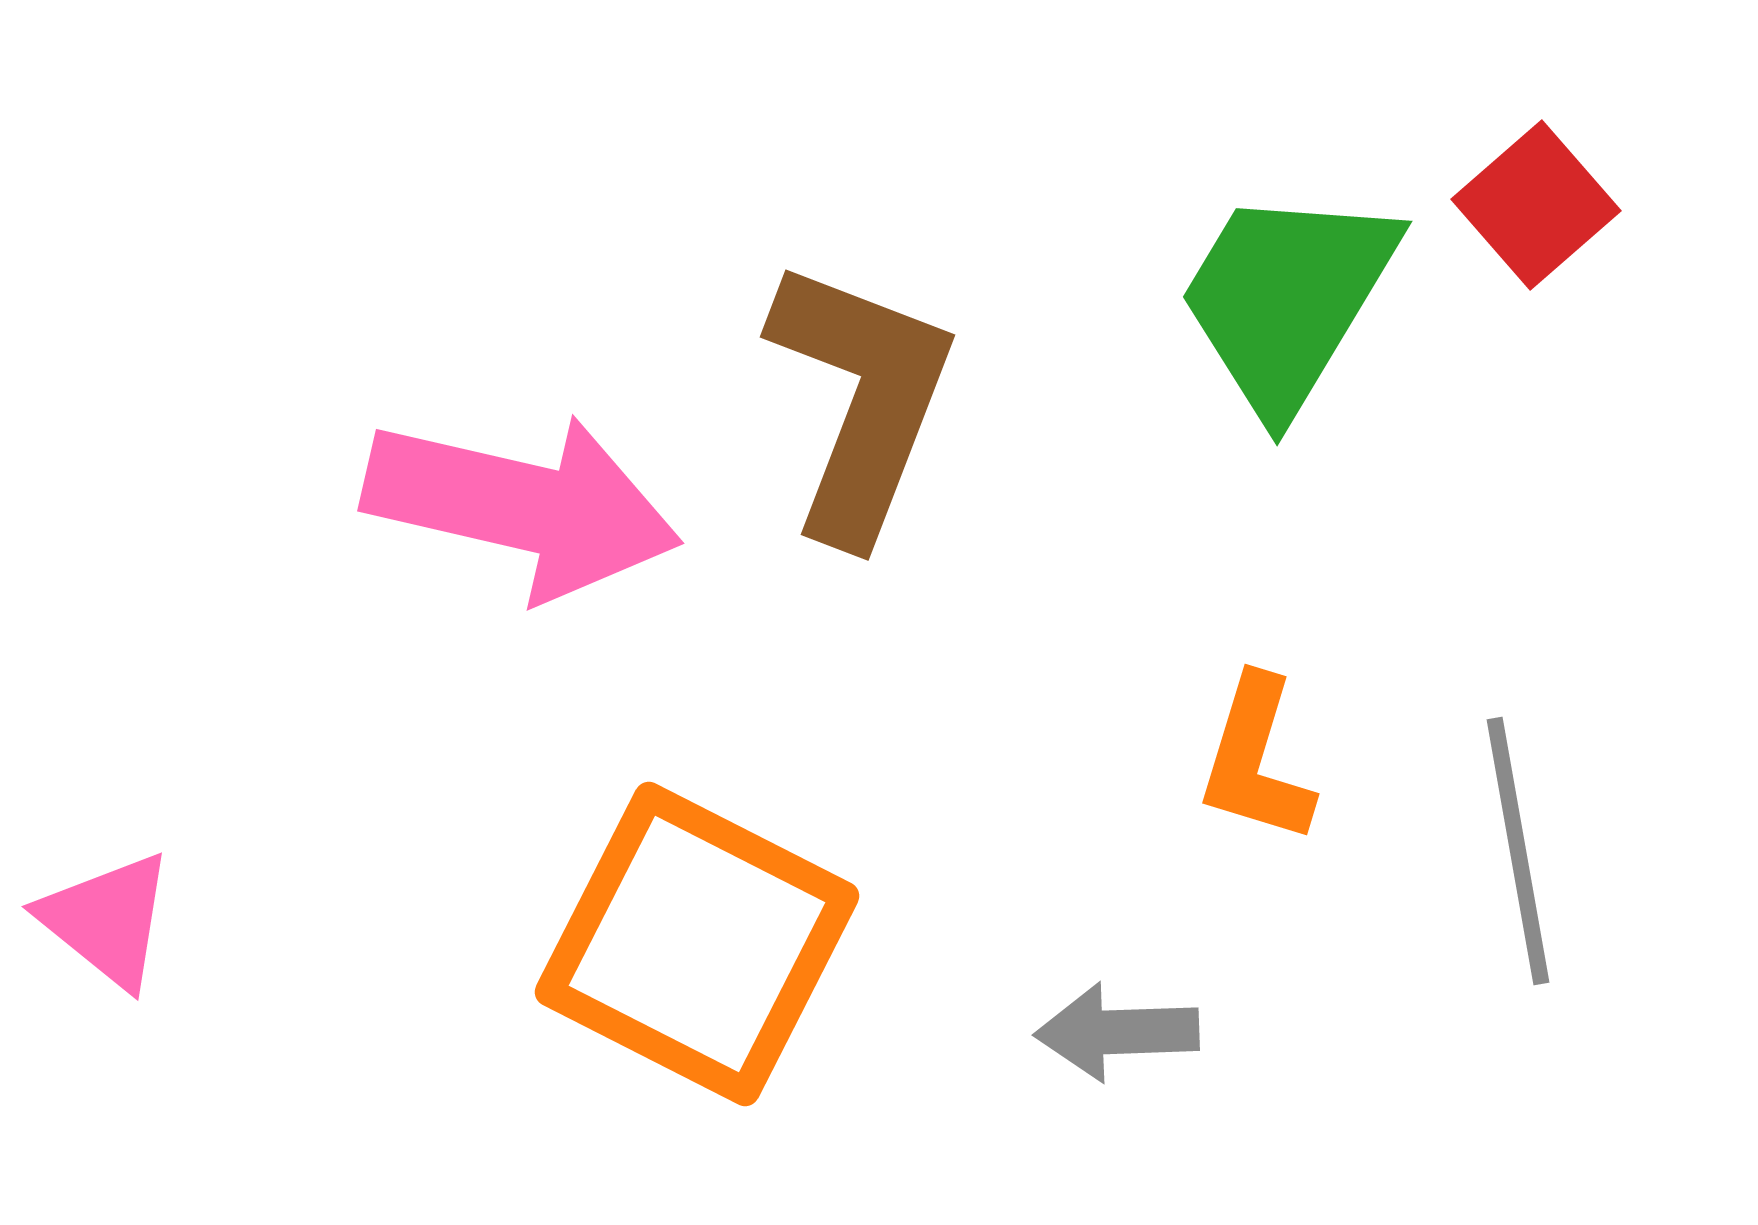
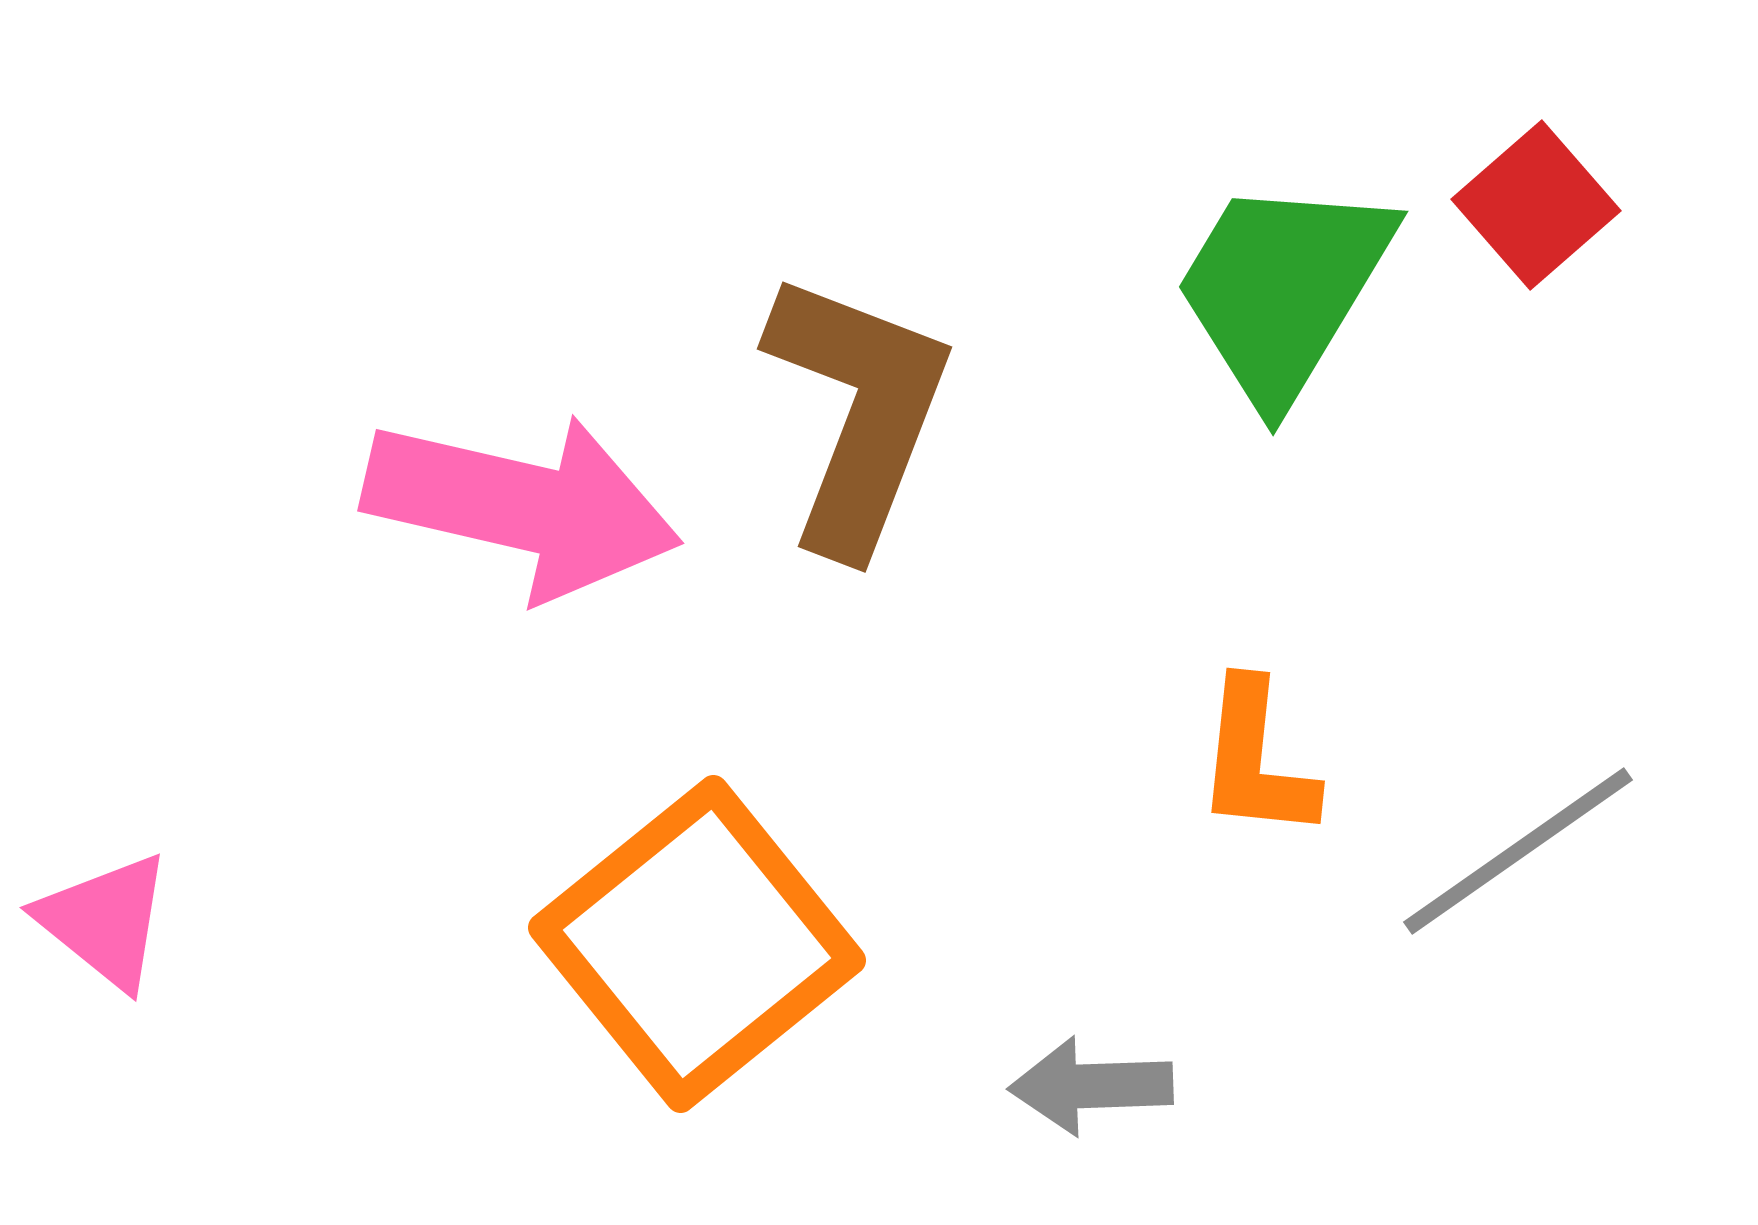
green trapezoid: moved 4 px left, 10 px up
brown L-shape: moved 3 px left, 12 px down
orange L-shape: rotated 11 degrees counterclockwise
gray line: rotated 65 degrees clockwise
pink triangle: moved 2 px left, 1 px down
orange square: rotated 24 degrees clockwise
gray arrow: moved 26 px left, 54 px down
